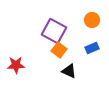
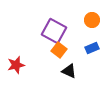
red star: rotated 12 degrees counterclockwise
